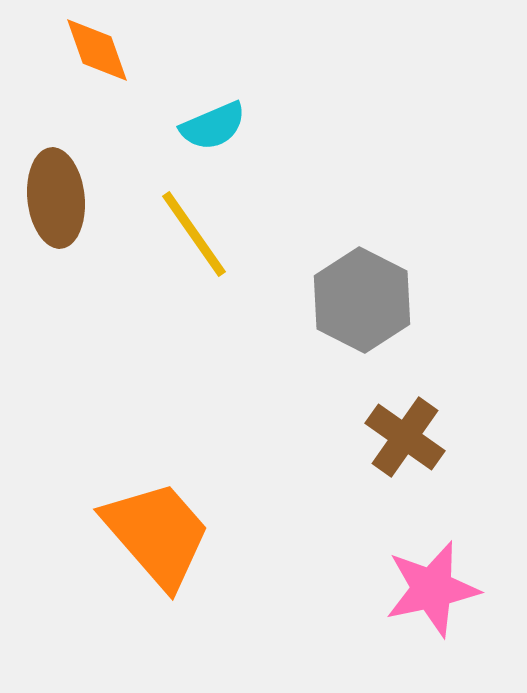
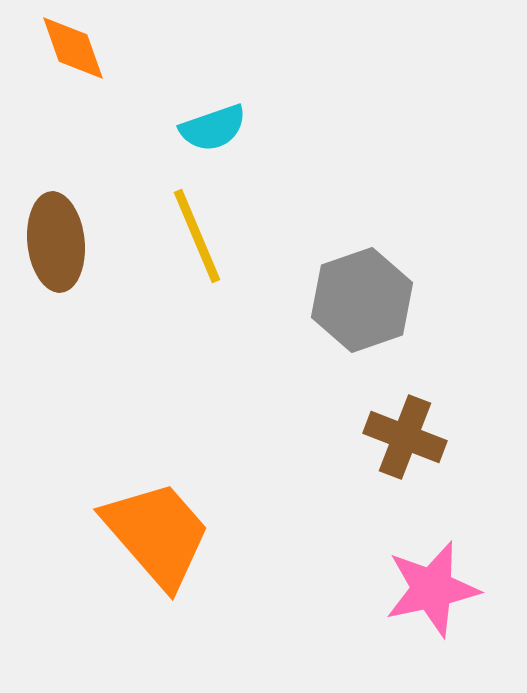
orange diamond: moved 24 px left, 2 px up
cyan semicircle: moved 2 px down; rotated 4 degrees clockwise
brown ellipse: moved 44 px down
yellow line: moved 3 px right, 2 px down; rotated 12 degrees clockwise
gray hexagon: rotated 14 degrees clockwise
brown cross: rotated 14 degrees counterclockwise
